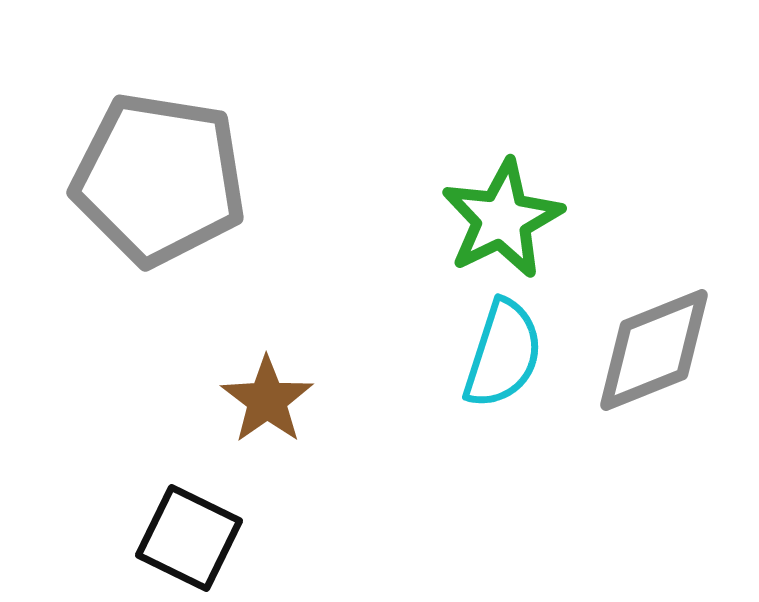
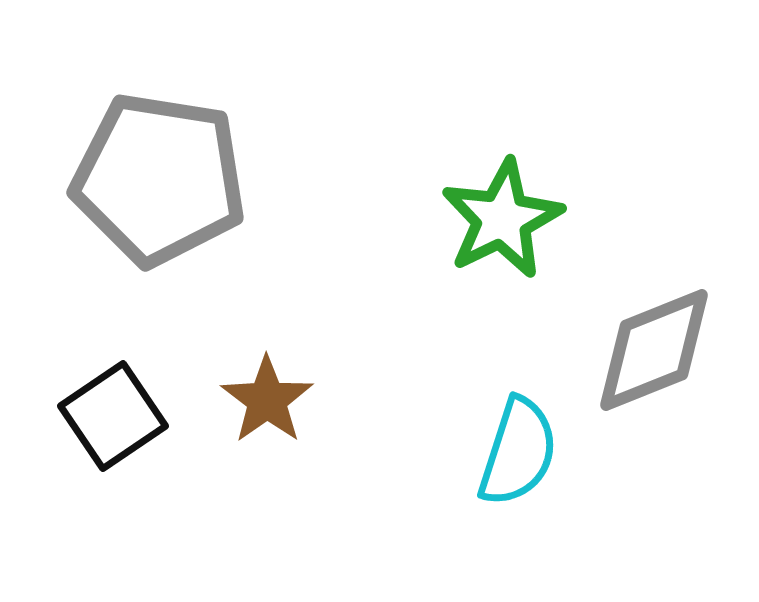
cyan semicircle: moved 15 px right, 98 px down
black square: moved 76 px left, 122 px up; rotated 30 degrees clockwise
